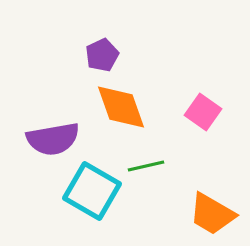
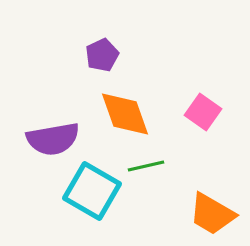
orange diamond: moved 4 px right, 7 px down
